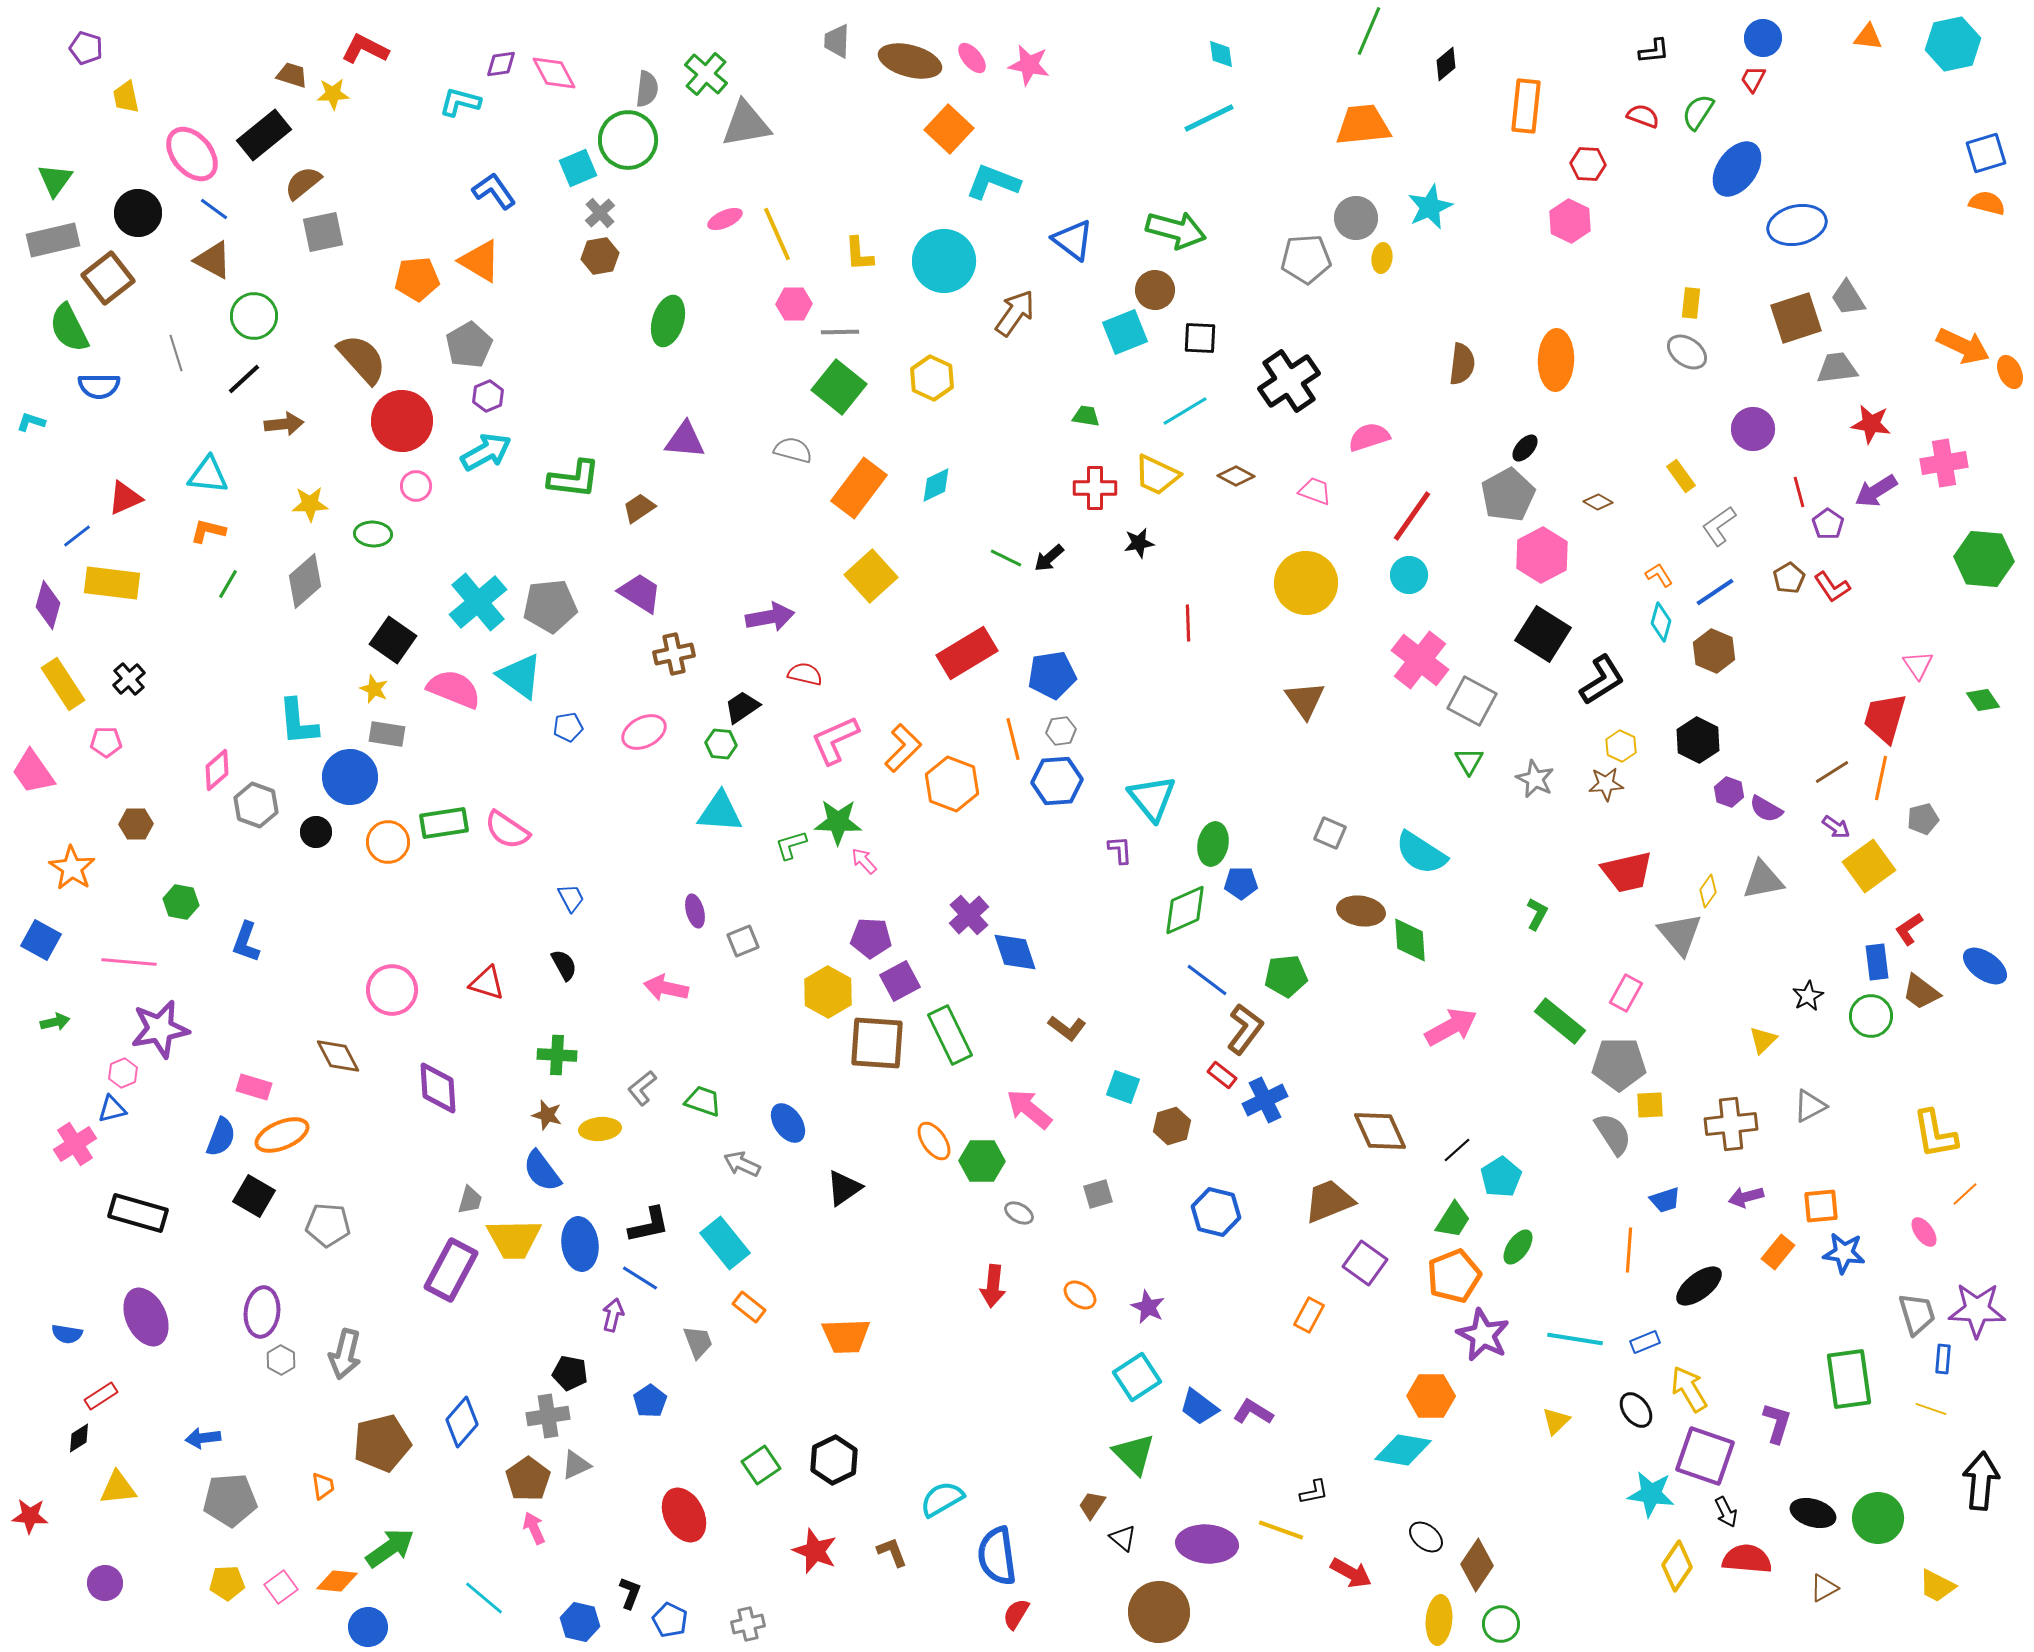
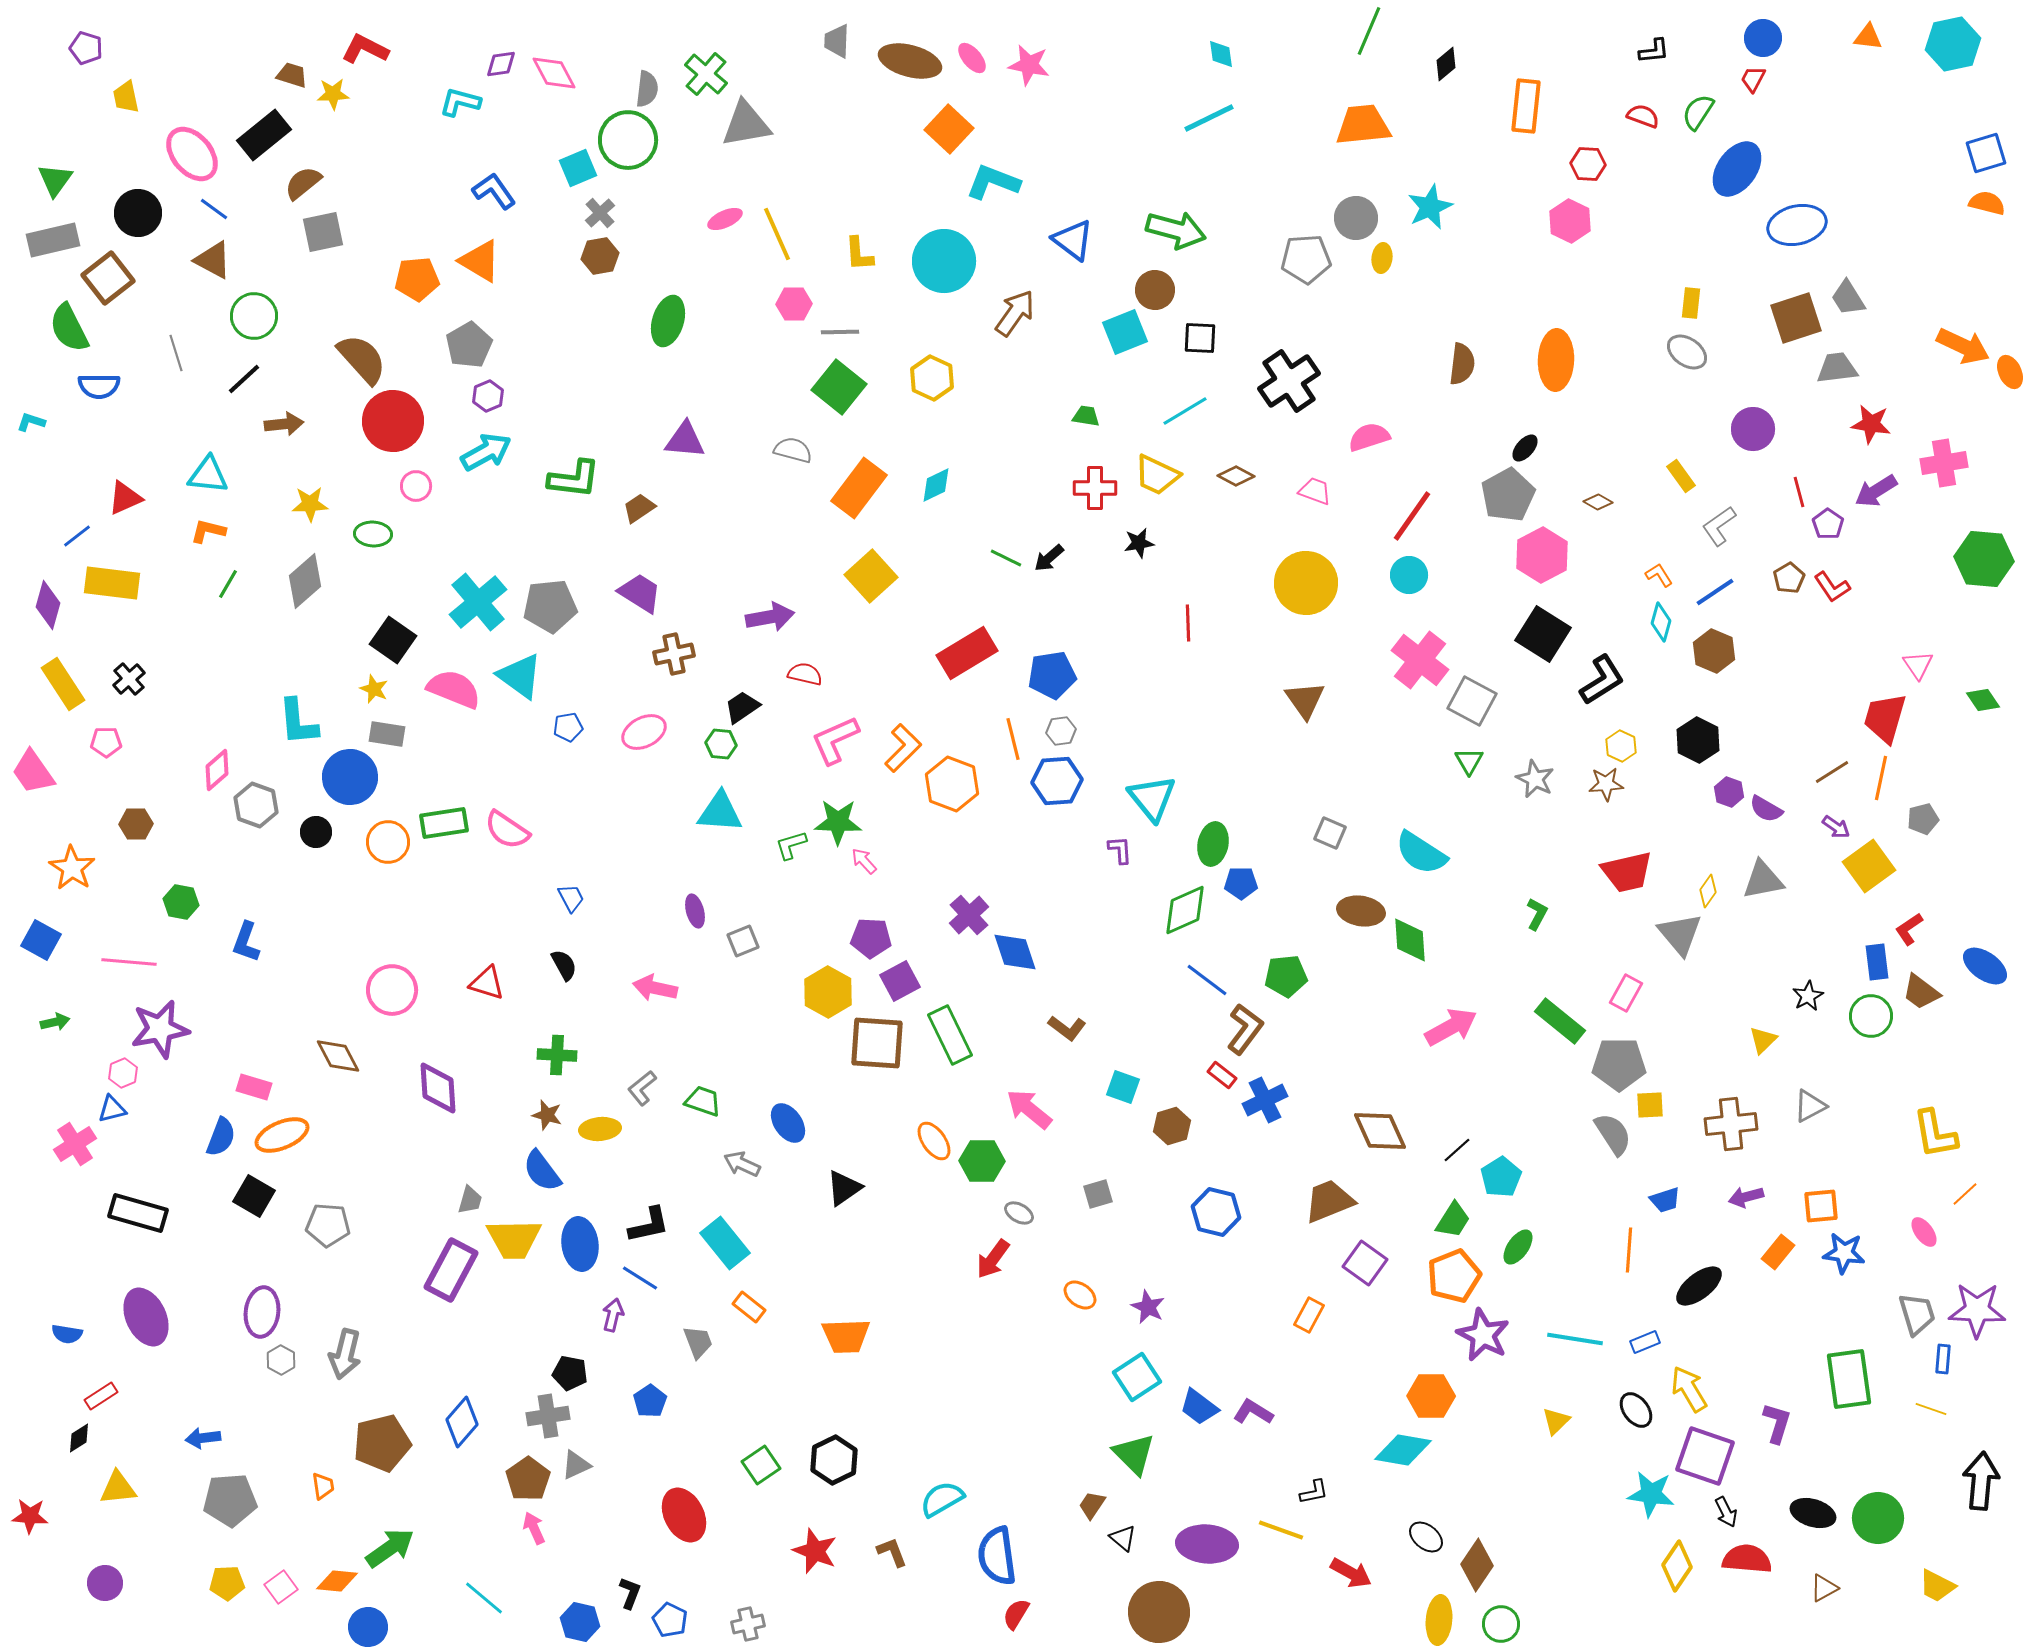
red circle at (402, 421): moved 9 px left
pink arrow at (666, 988): moved 11 px left
red arrow at (993, 1286): moved 27 px up; rotated 30 degrees clockwise
